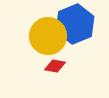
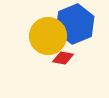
red diamond: moved 8 px right, 8 px up
